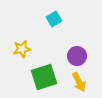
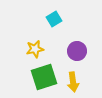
yellow star: moved 13 px right
purple circle: moved 5 px up
yellow arrow: moved 6 px left; rotated 18 degrees clockwise
